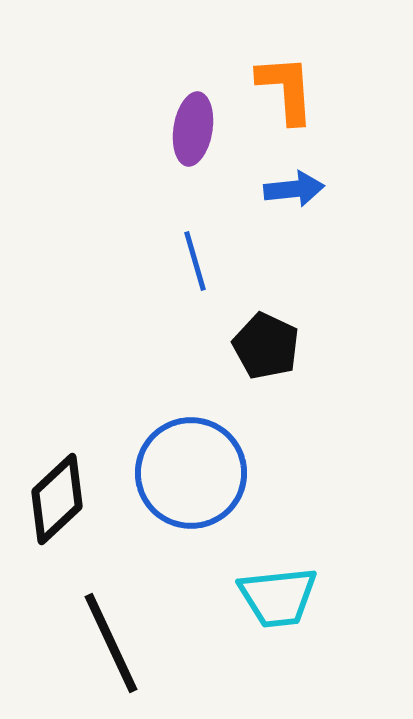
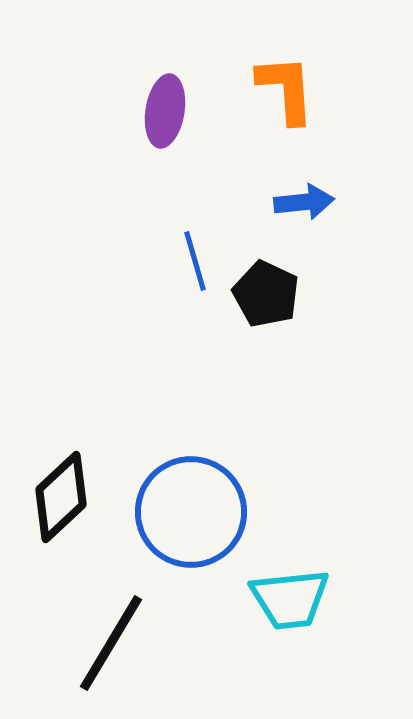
purple ellipse: moved 28 px left, 18 px up
blue arrow: moved 10 px right, 13 px down
black pentagon: moved 52 px up
blue circle: moved 39 px down
black diamond: moved 4 px right, 2 px up
cyan trapezoid: moved 12 px right, 2 px down
black line: rotated 56 degrees clockwise
